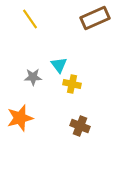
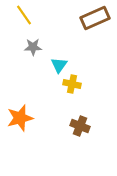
yellow line: moved 6 px left, 4 px up
cyan triangle: rotated 12 degrees clockwise
gray star: moved 30 px up
